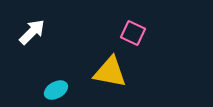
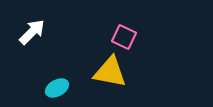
pink square: moved 9 px left, 4 px down
cyan ellipse: moved 1 px right, 2 px up
